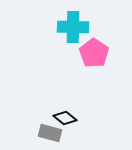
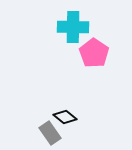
black diamond: moved 1 px up
gray rectangle: rotated 40 degrees clockwise
